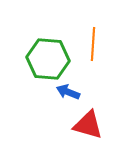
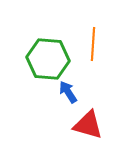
blue arrow: rotated 35 degrees clockwise
